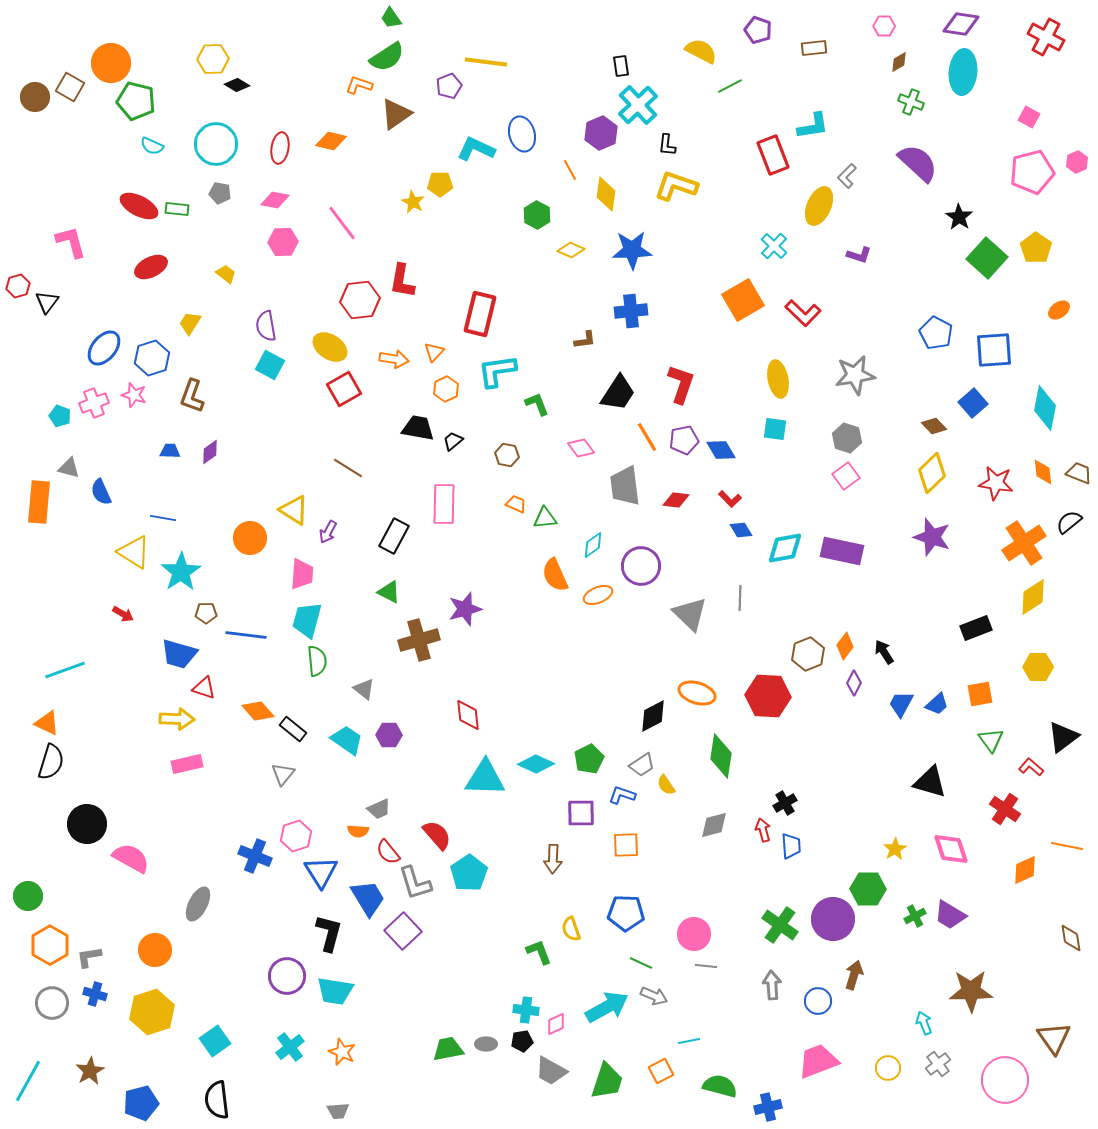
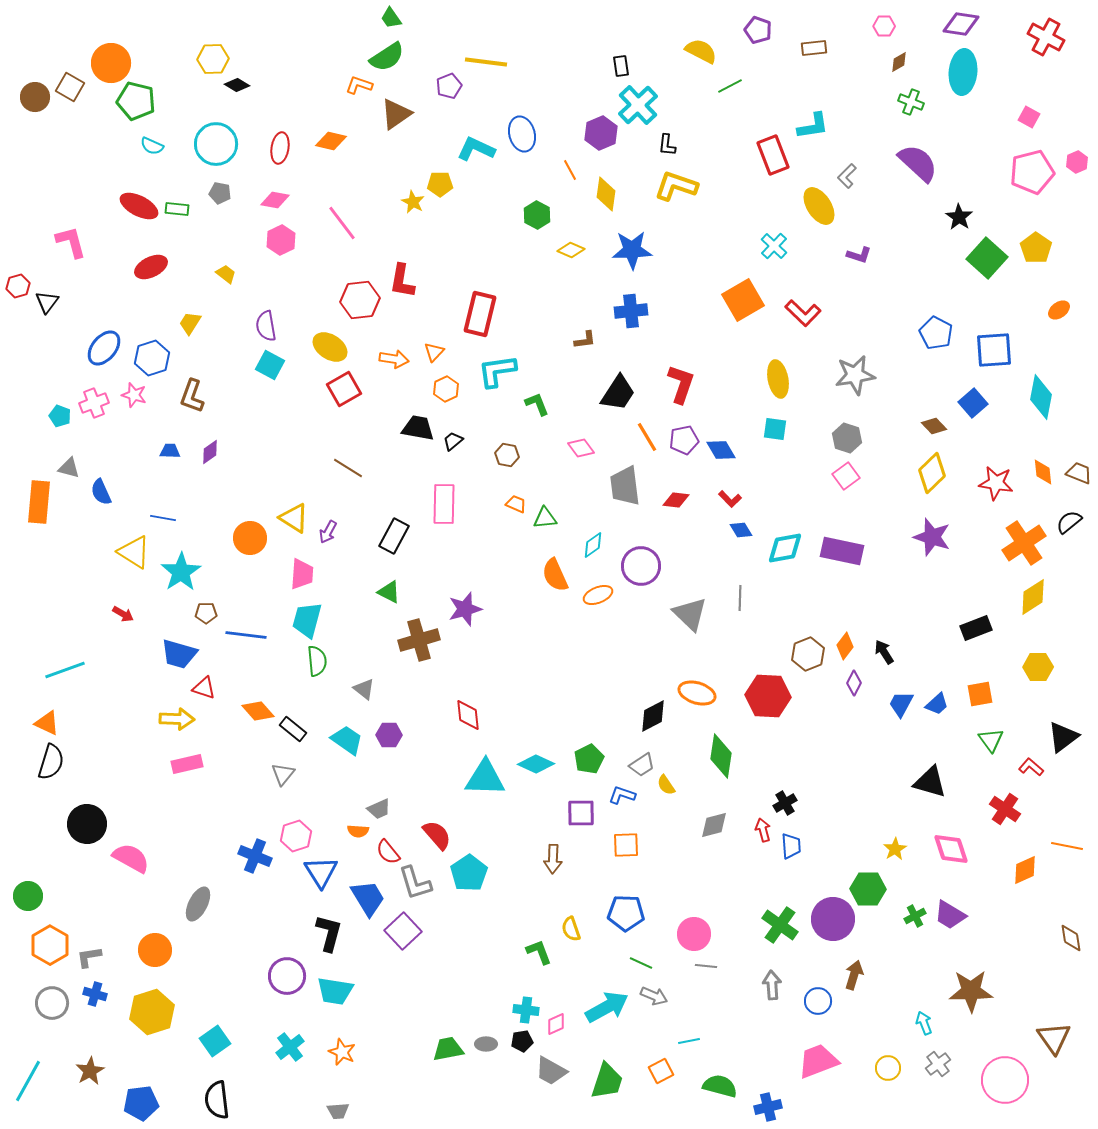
yellow ellipse at (819, 206): rotated 57 degrees counterclockwise
pink hexagon at (283, 242): moved 2 px left, 2 px up; rotated 24 degrees counterclockwise
cyan diamond at (1045, 408): moved 4 px left, 11 px up
yellow triangle at (294, 510): moved 8 px down
blue pentagon at (141, 1103): rotated 8 degrees clockwise
